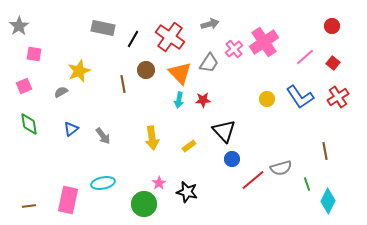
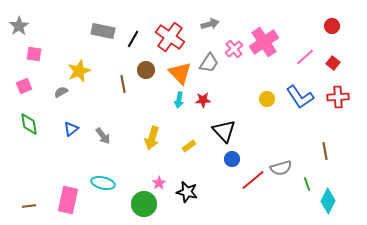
gray rectangle at (103, 28): moved 3 px down
red cross at (338, 97): rotated 30 degrees clockwise
yellow arrow at (152, 138): rotated 25 degrees clockwise
cyan ellipse at (103, 183): rotated 25 degrees clockwise
